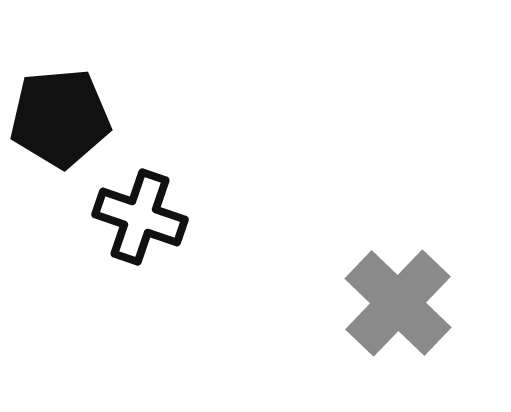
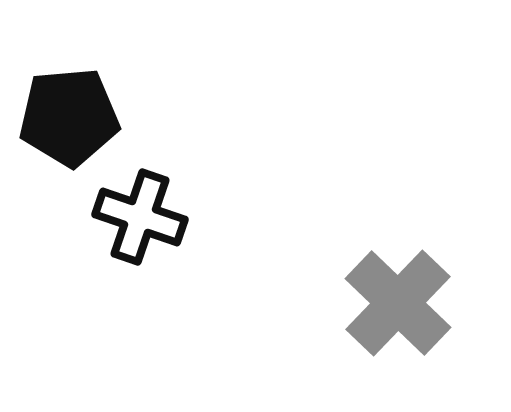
black pentagon: moved 9 px right, 1 px up
